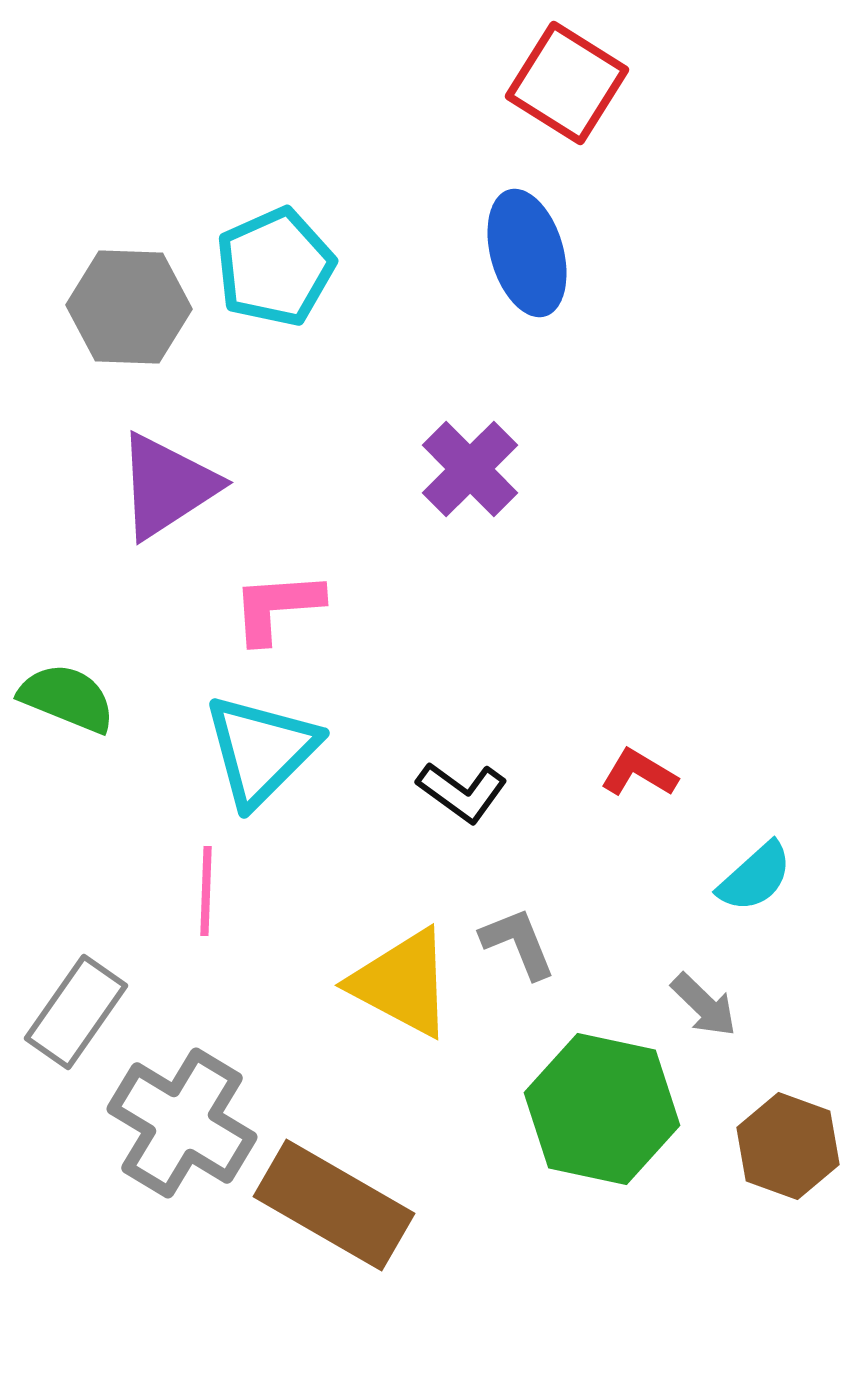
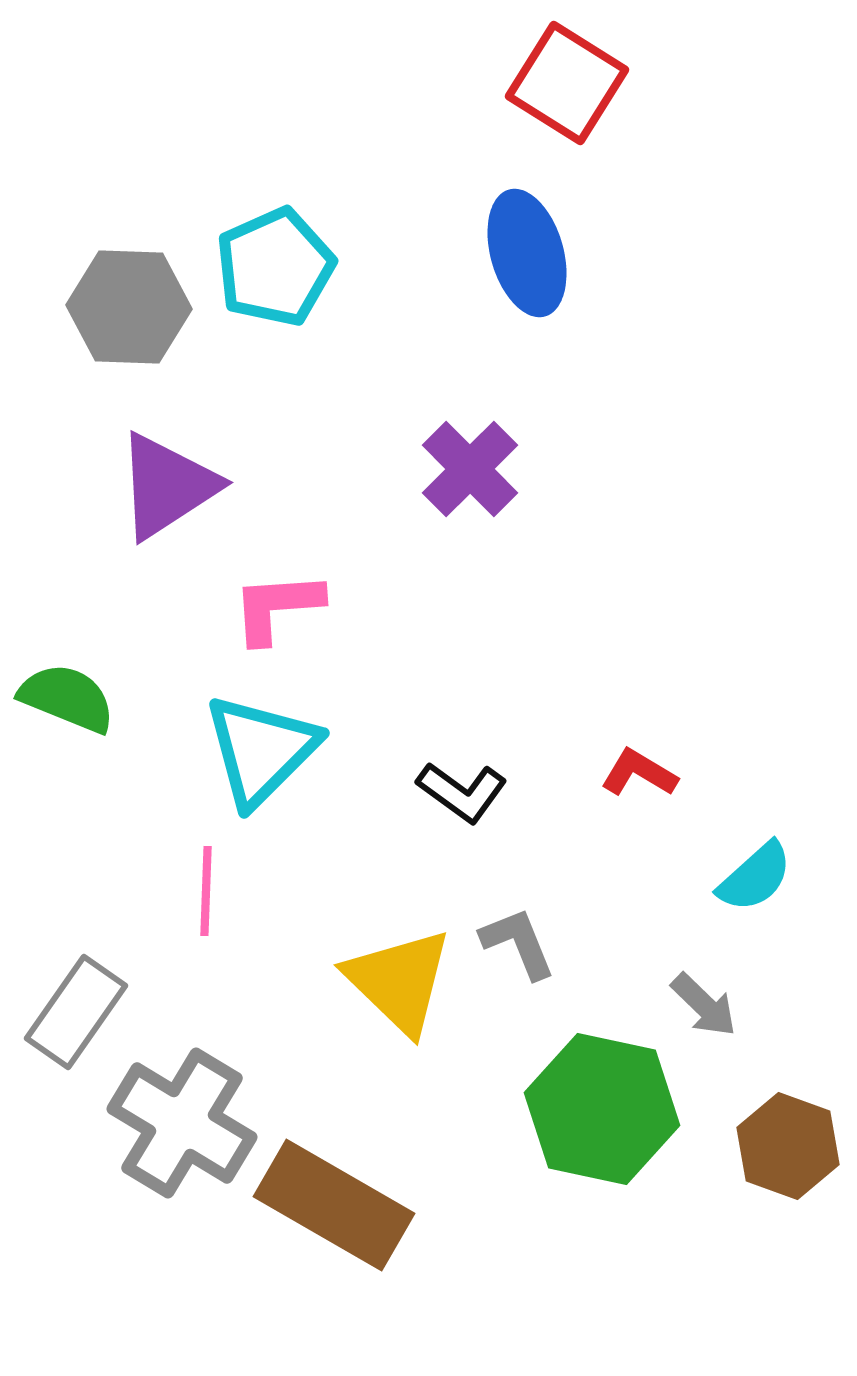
yellow triangle: moved 3 px left, 2 px up; rotated 16 degrees clockwise
